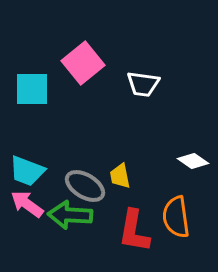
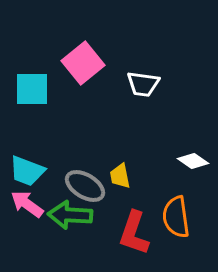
red L-shape: moved 2 px down; rotated 9 degrees clockwise
